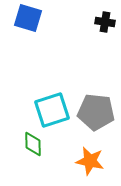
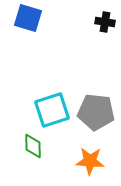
green diamond: moved 2 px down
orange star: rotated 8 degrees counterclockwise
